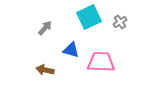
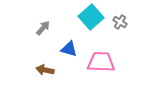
cyan square: moved 2 px right; rotated 15 degrees counterclockwise
gray cross: rotated 24 degrees counterclockwise
gray arrow: moved 2 px left
blue triangle: moved 2 px left, 1 px up
